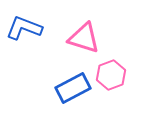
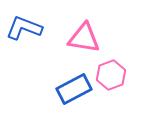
pink triangle: rotated 8 degrees counterclockwise
blue rectangle: moved 1 px right, 1 px down
